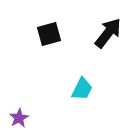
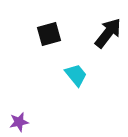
cyan trapezoid: moved 6 px left, 14 px up; rotated 65 degrees counterclockwise
purple star: moved 4 px down; rotated 18 degrees clockwise
